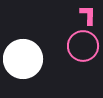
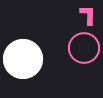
pink circle: moved 1 px right, 2 px down
